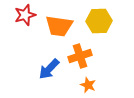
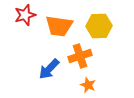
yellow hexagon: moved 5 px down
